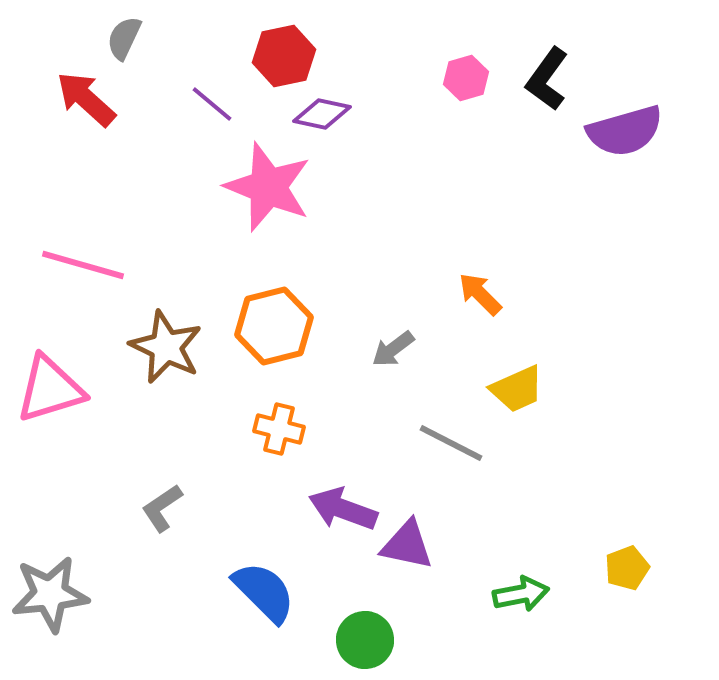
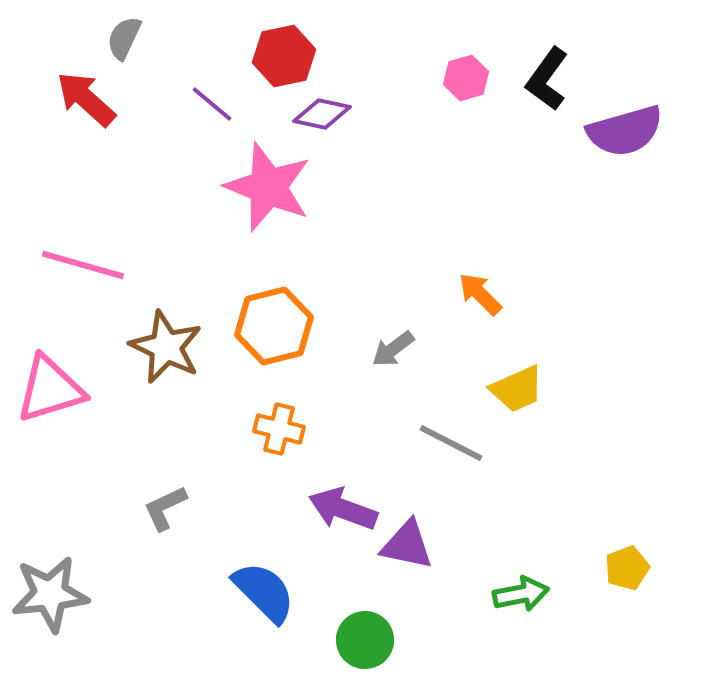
gray L-shape: moved 3 px right; rotated 9 degrees clockwise
